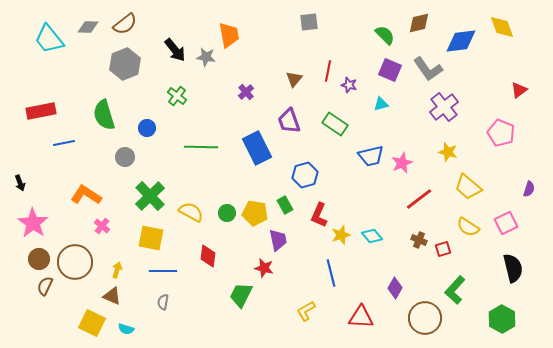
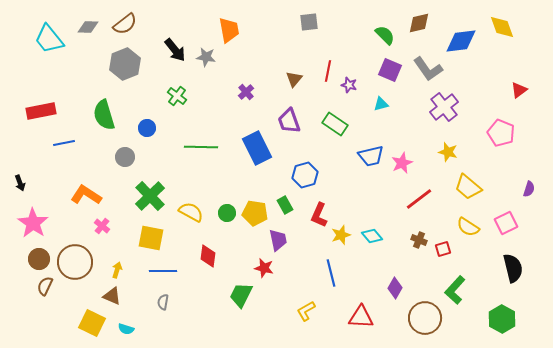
orange trapezoid at (229, 35): moved 5 px up
